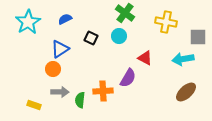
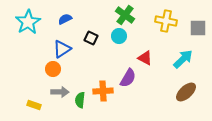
green cross: moved 2 px down
yellow cross: moved 1 px up
gray square: moved 9 px up
blue triangle: moved 2 px right
cyan arrow: rotated 145 degrees clockwise
